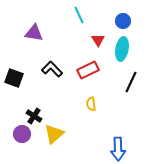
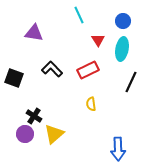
purple circle: moved 3 px right
